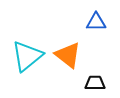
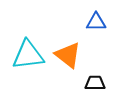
cyan triangle: moved 1 px right, 1 px up; rotated 32 degrees clockwise
